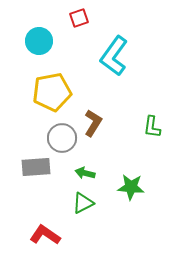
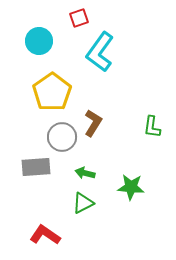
cyan L-shape: moved 14 px left, 4 px up
yellow pentagon: rotated 24 degrees counterclockwise
gray circle: moved 1 px up
